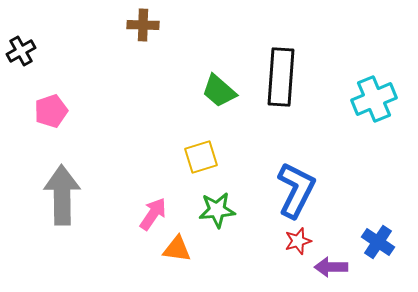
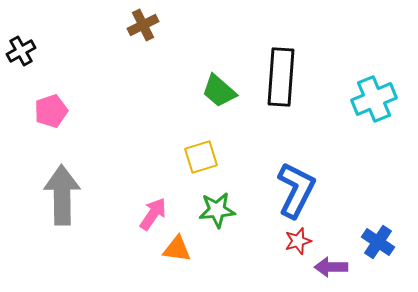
brown cross: rotated 28 degrees counterclockwise
